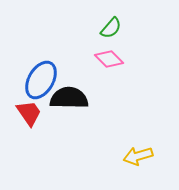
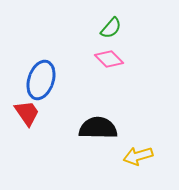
blue ellipse: rotated 12 degrees counterclockwise
black semicircle: moved 29 px right, 30 px down
red trapezoid: moved 2 px left
